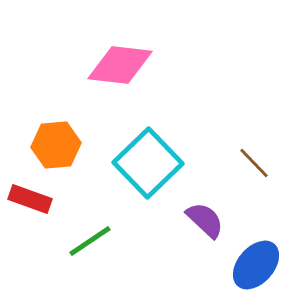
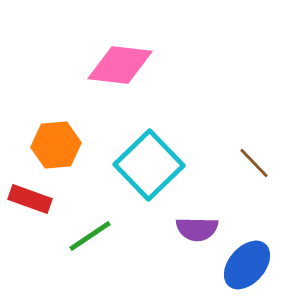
cyan square: moved 1 px right, 2 px down
purple semicircle: moved 8 px left, 9 px down; rotated 138 degrees clockwise
green line: moved 5 px up
blue ellipse: moved 9 px left
